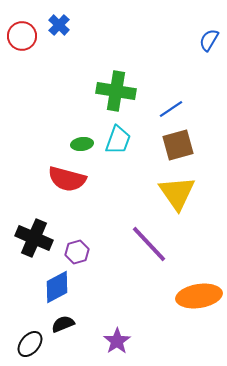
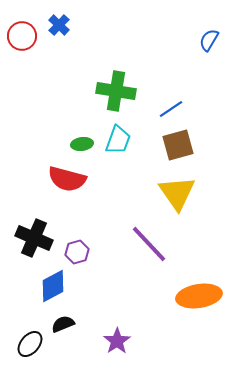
blue diamond: moved 4 px left, 1 px up
